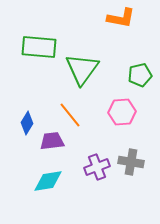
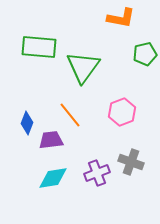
green triangle: moved 1 px right, 2 px up
green pentagon: moved 5 px right, 21 px up
pink hexagon: rotated 16 degrees counterclockwise
blue diamond: rotated 10 degrees counterclockwise
purple trapezoid: moved 1 px left, 1 px up
gray cross: rotated 10 degrees clockwise
purple cross: moved 6 px down
cyan diamond: moved 5 px right, 3 px up
